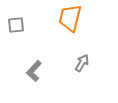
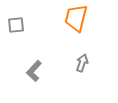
orange trapezoid: moved 6 px right
gray arrow: rotated 12 degrees counterclockwise
